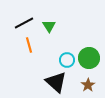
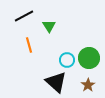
black line: moved 7 px up
